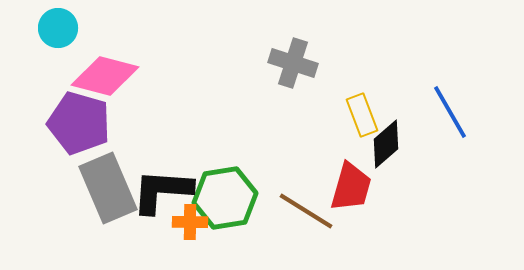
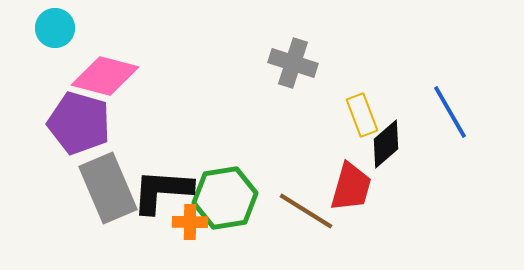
cyan circle: moved 3 px left
